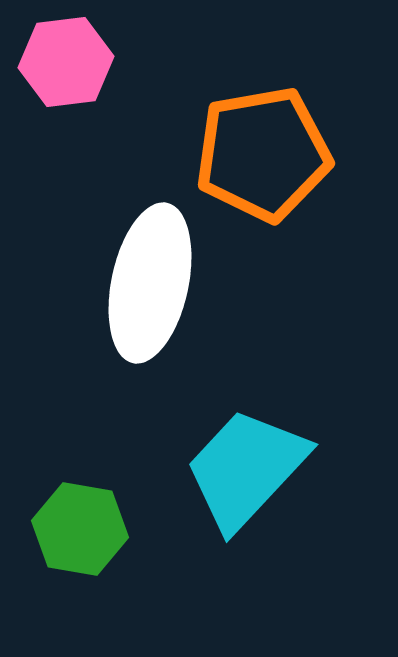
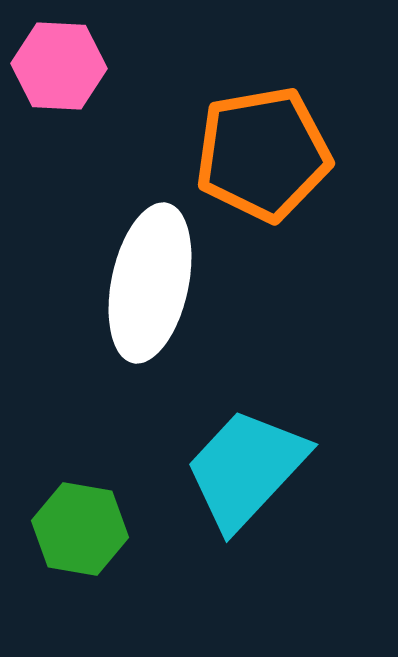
pink hexagon: moved 7 px left, 4 px down; rotated 10 degrees clockwise
